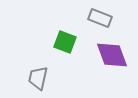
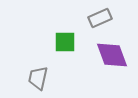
gray rectangle: rotated 45 degrees counterclockwise
green square: rotated 20 degrees counterclockwise
